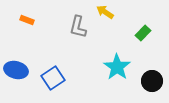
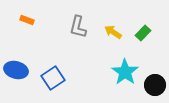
yellow arrow: moved 8 px right, 20 px down
cyan star: moved 8 px right, 5 px down
black circle: moved 3 px right, 4 px down
